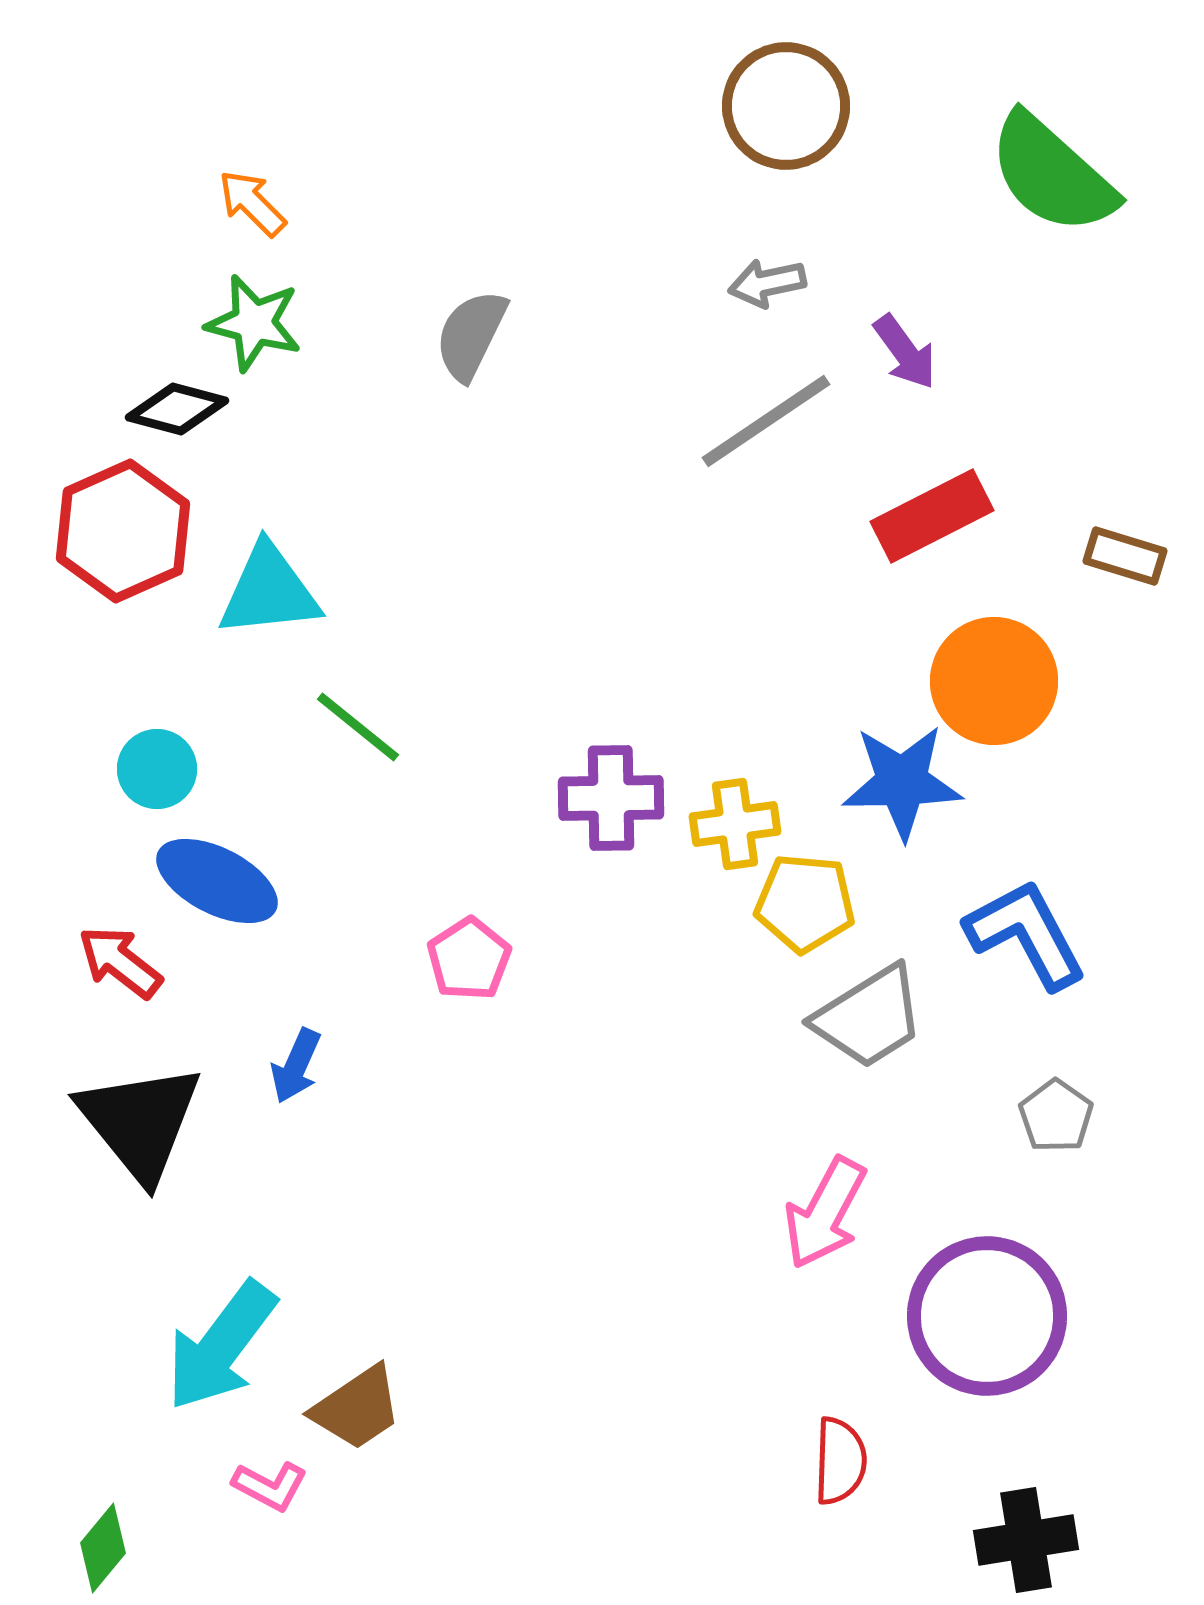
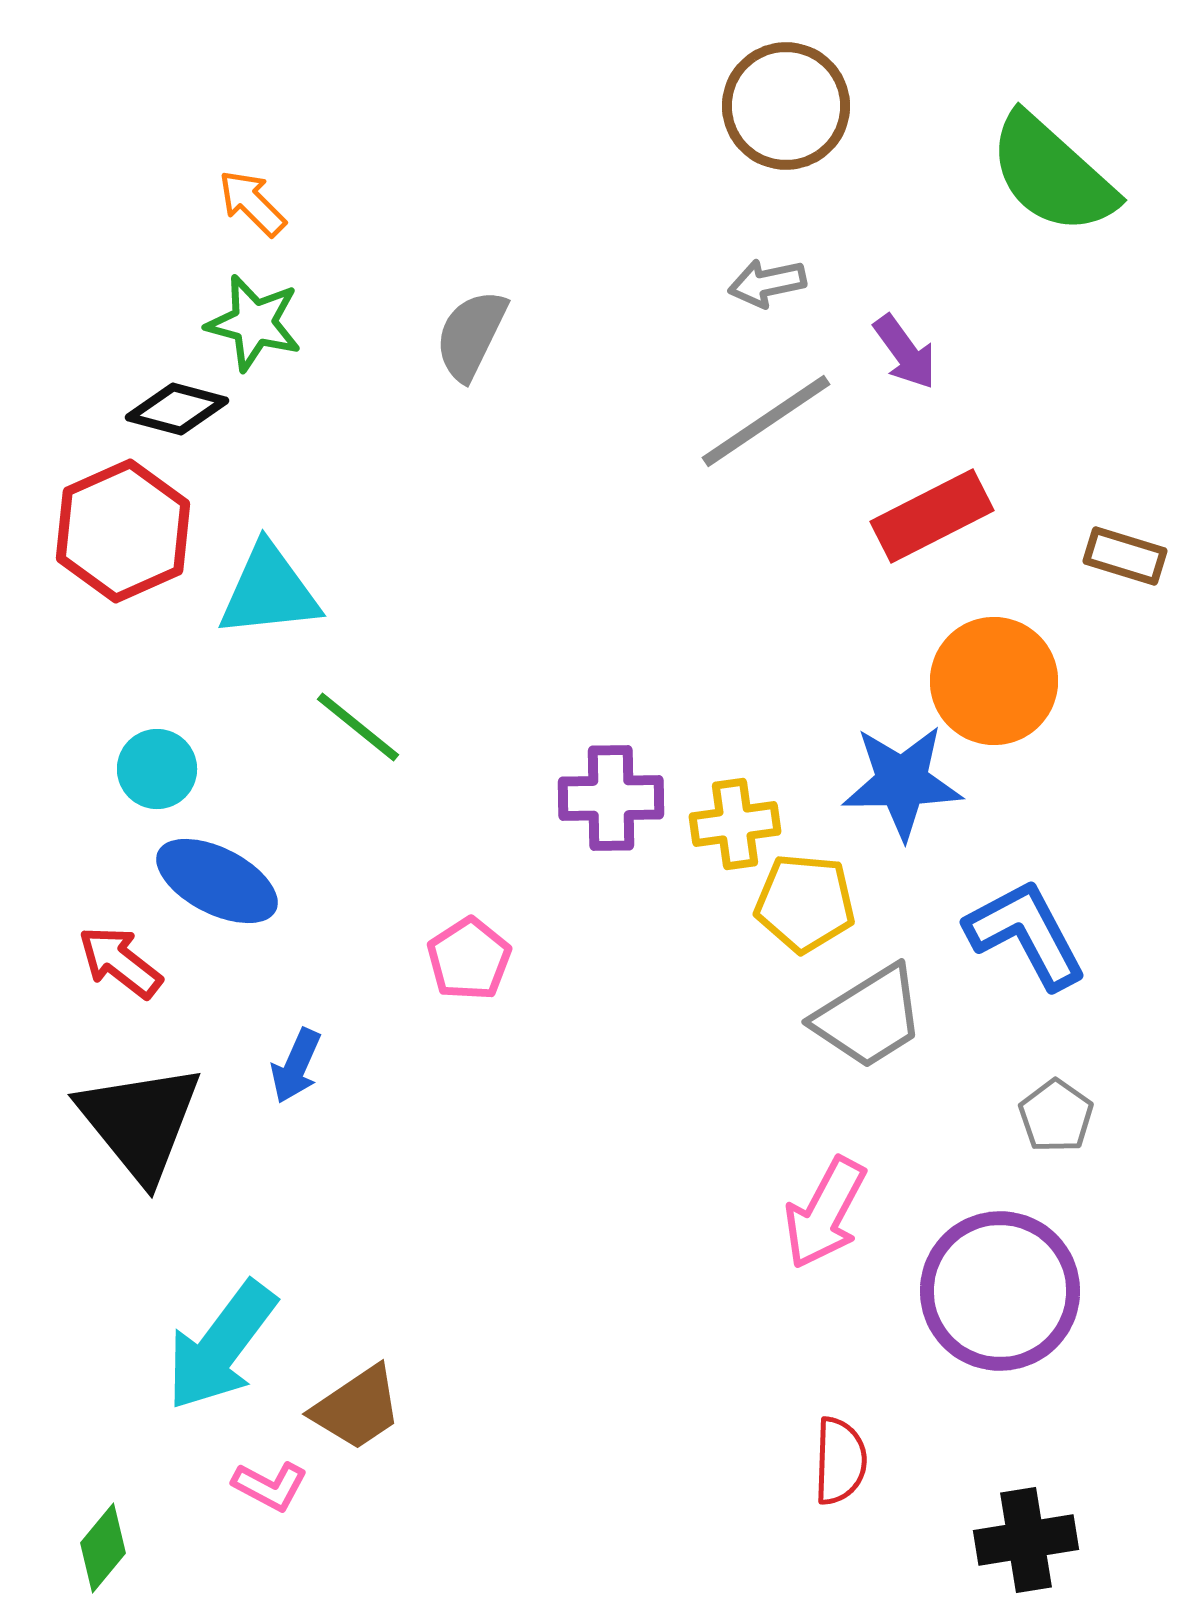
purple circle: moved 13 px right, 25 px up
